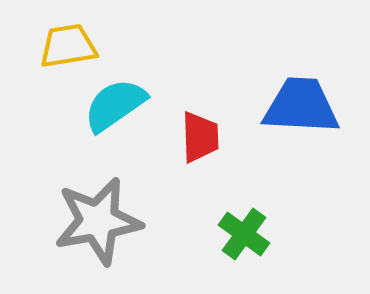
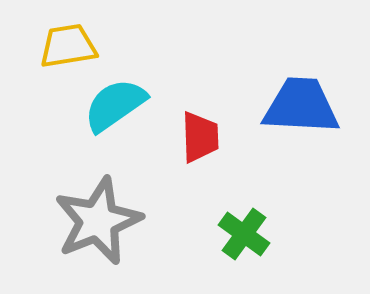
gray star: rotated 12 degrees counterclockwise
